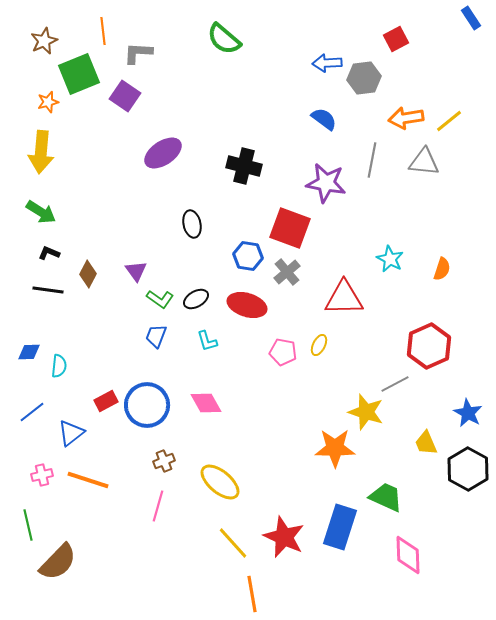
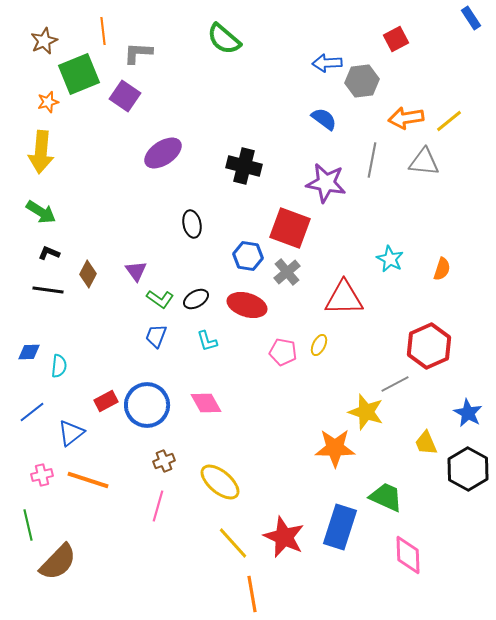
gray hexagon at (364, 78): moved 2 px left, 3 px down
